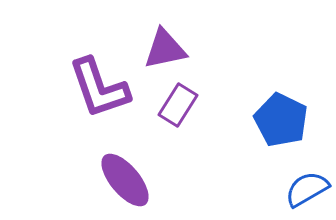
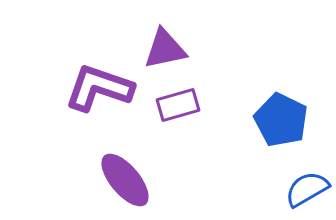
purple L-shape: rotated 128 degrees clockwise
purple rectangle: rotated 42 degrees clockwise
